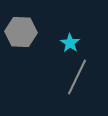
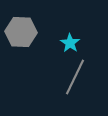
gray line: moved 2 px left
